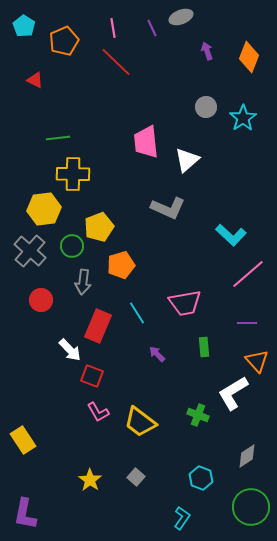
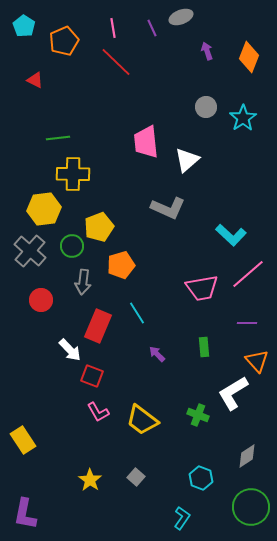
pink trapezoid at (185, 303): moved 17 px right, 15 px up
yellow trapezoid at (140, 422): moved 2 px right, 2 px up
